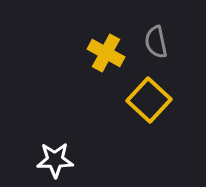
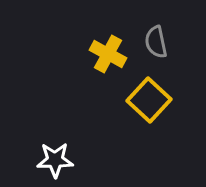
yellow cross: moved 2 px right, 1 px down
